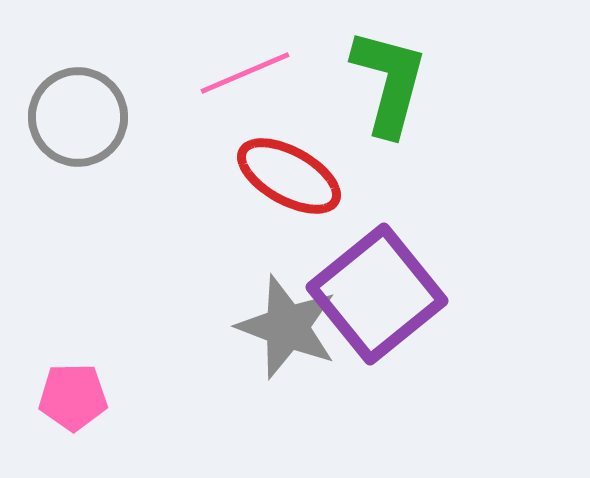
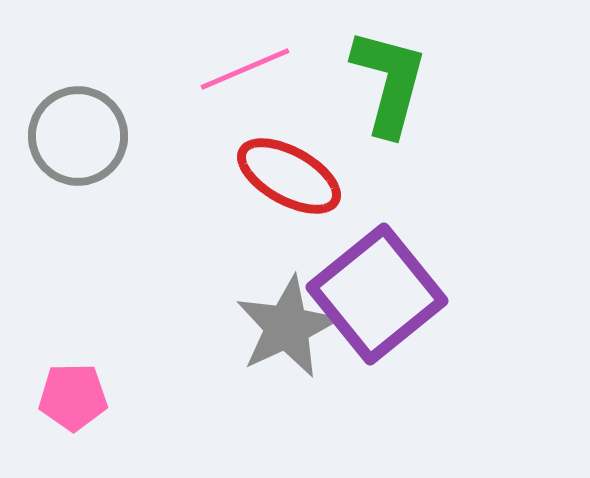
pink line: moved 4 px up
gray circle: moved 19 px down
gray star: rotated 26 degrees clockwise
